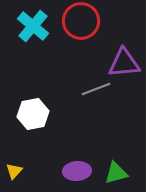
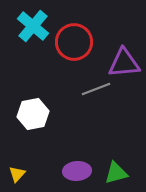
red circle: moved 7 px left, 21 px down
yellow triangle: moved 3 px right, 3 px down
